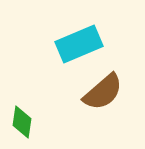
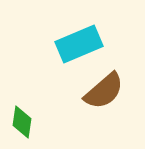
brown semicircle: moved 1 px right, 1 px up
